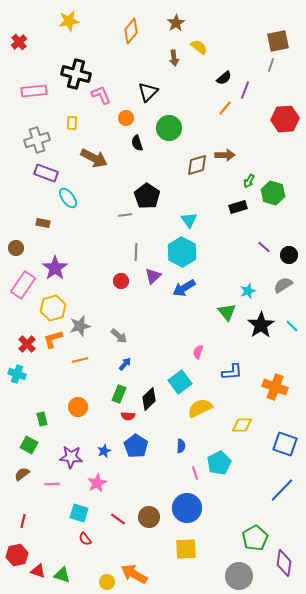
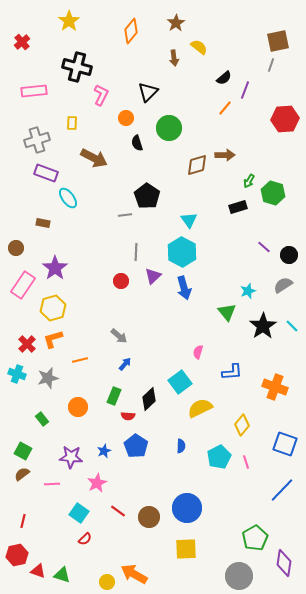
yellow star at (69, 21): rotated 25 degrees counterclockwise
red cross at (19, 42): moved 3 px right
black cross at (76, 74): moved 1 px right, 7 px up
pink L-shape at (101, 95): rotated 50 degrees clockwise
blue arrow at (184, 288): rotated 75 degrees counterclockwise
black star at (261, 325): moved 2 px right, 1 px down
gray star at (80, 326): moved 32 px left, 52 px down
green rectangle at (119, 394): moved 5 px left, 2 px down
green rectangle at (42, 419): rotated 24 degrees counterclockwise
yellow diamond at (242, 425): rotated 50 degrees counterclockwise
green square at (29, 445): moved 6 px left, 6 px down
cyan pentagon at (219, 463): moved 6 px up
pink line at (195, 473): moved 51 px right, 11 px up
cyan square at (79, 513): rotated 18 degrees clockwise
red line at (118, 519): moved 8 px up
red semicircle at (85, 539): rotated 96 degrees counterclockwise
